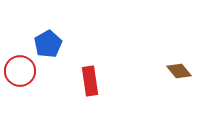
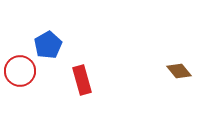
blue pentagon: moved 1 px down
red rectangle: moved 8 px left, 1 px up; rotated 8 degrees counterclockwise
